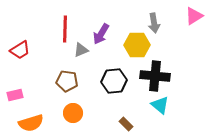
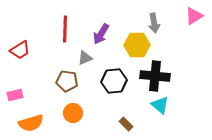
gray triangle: moved 4 px right, 8 px down
